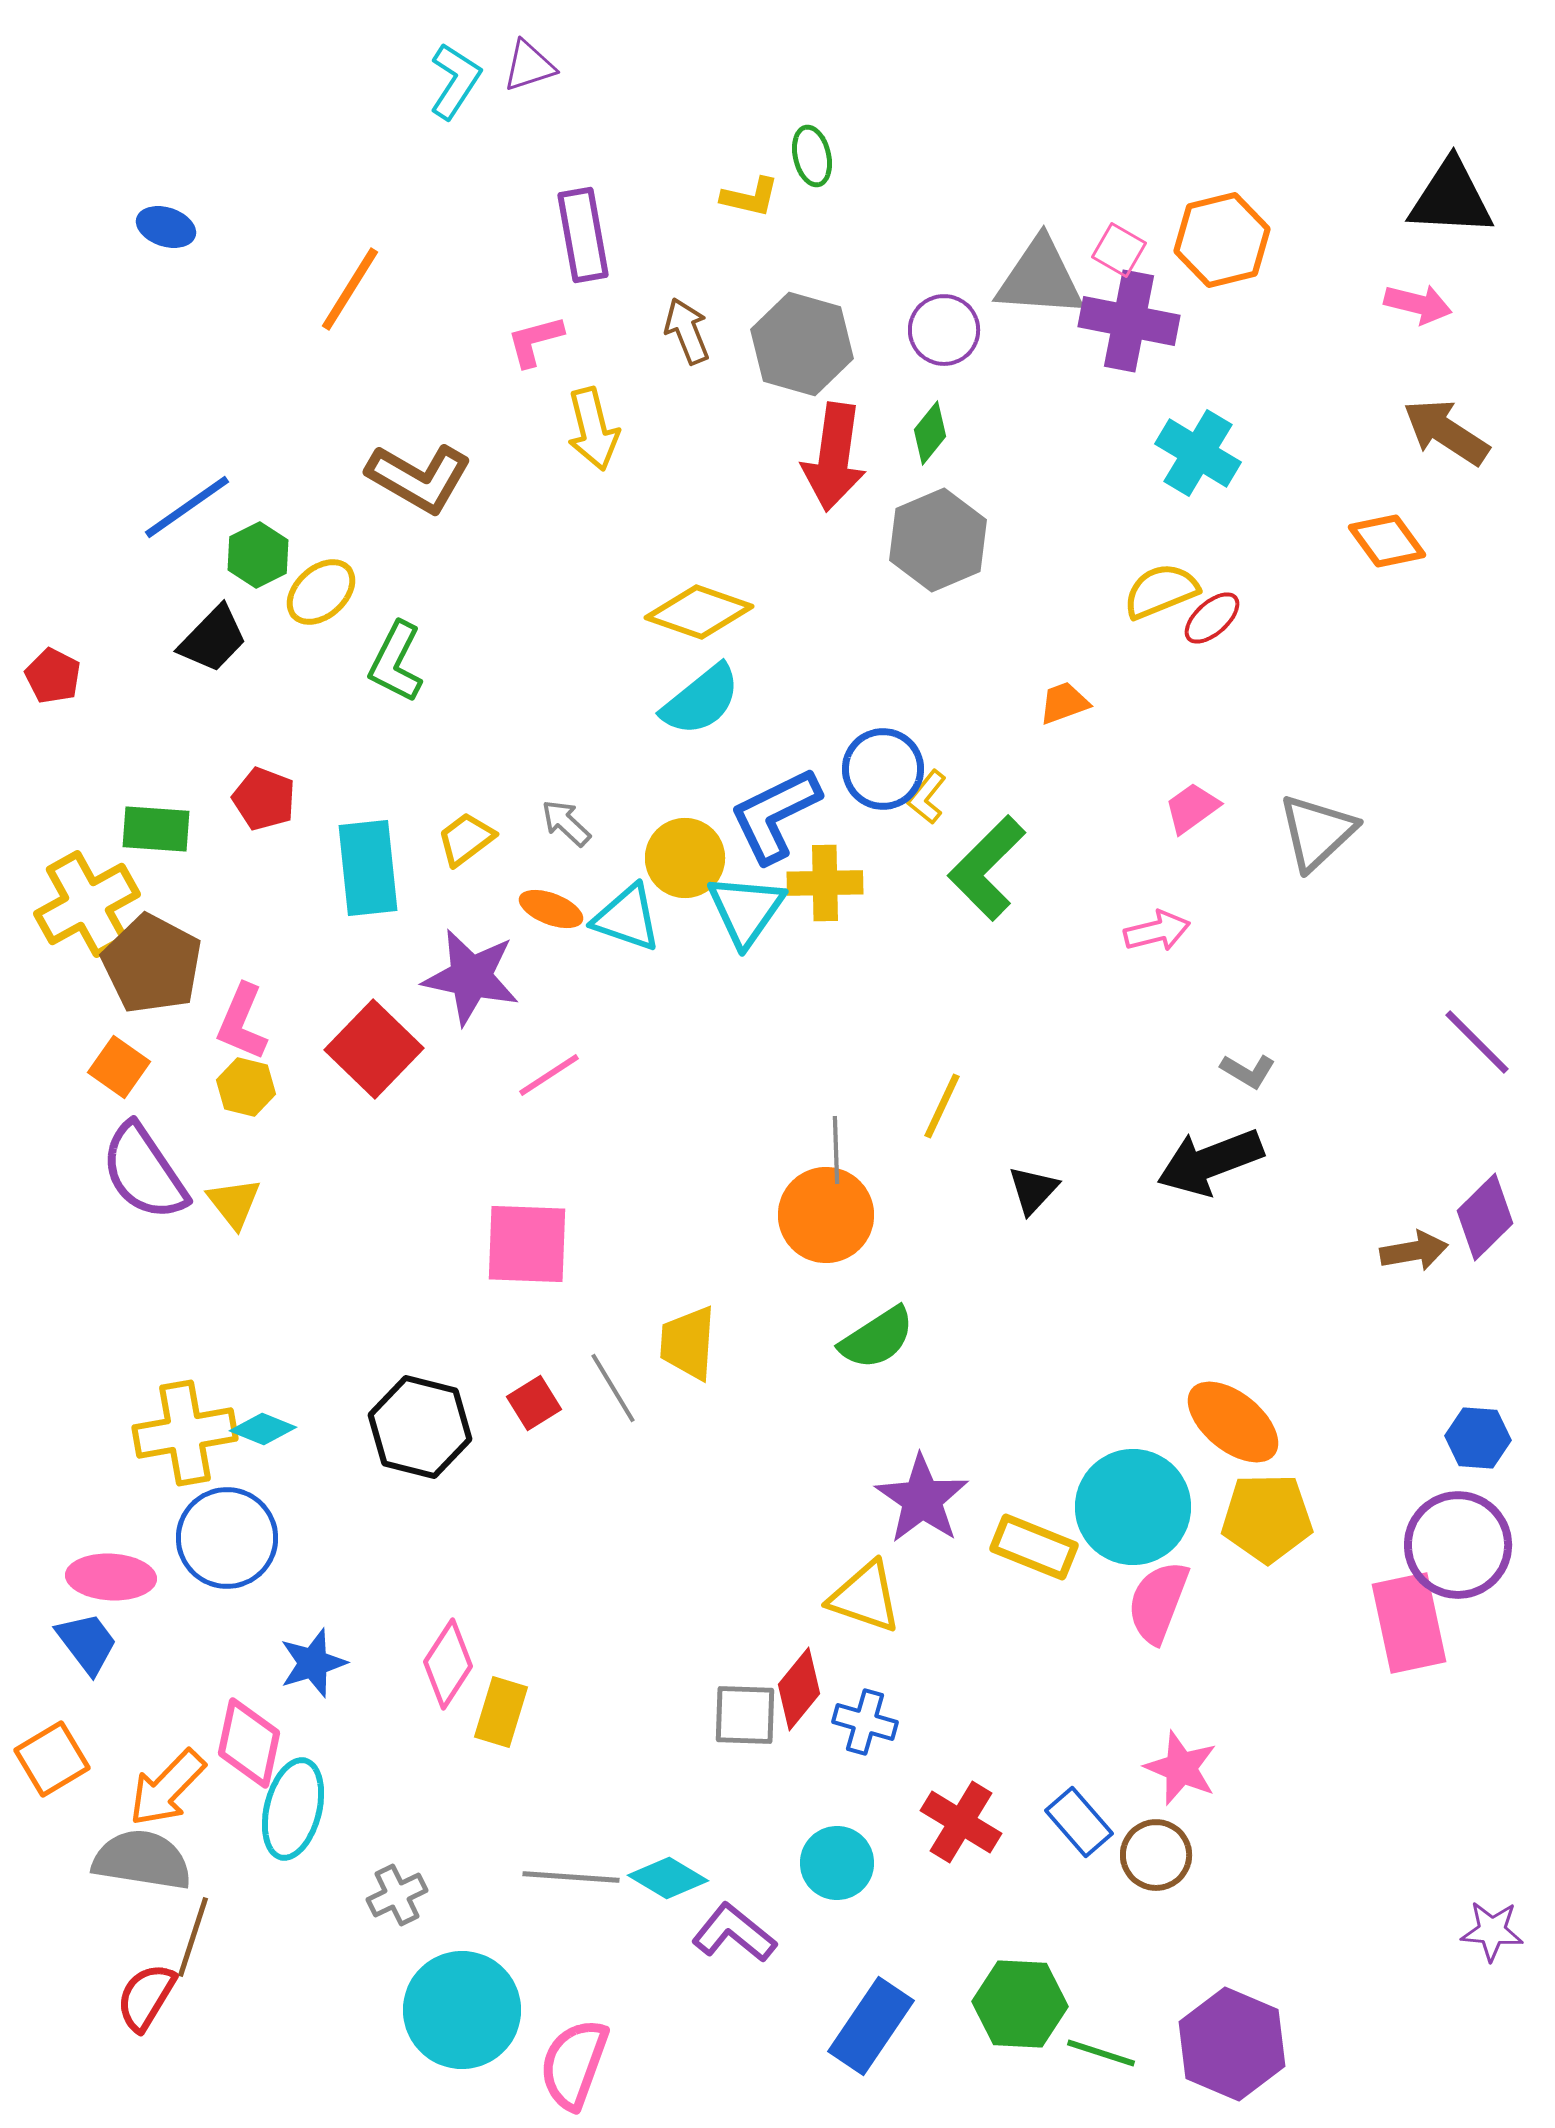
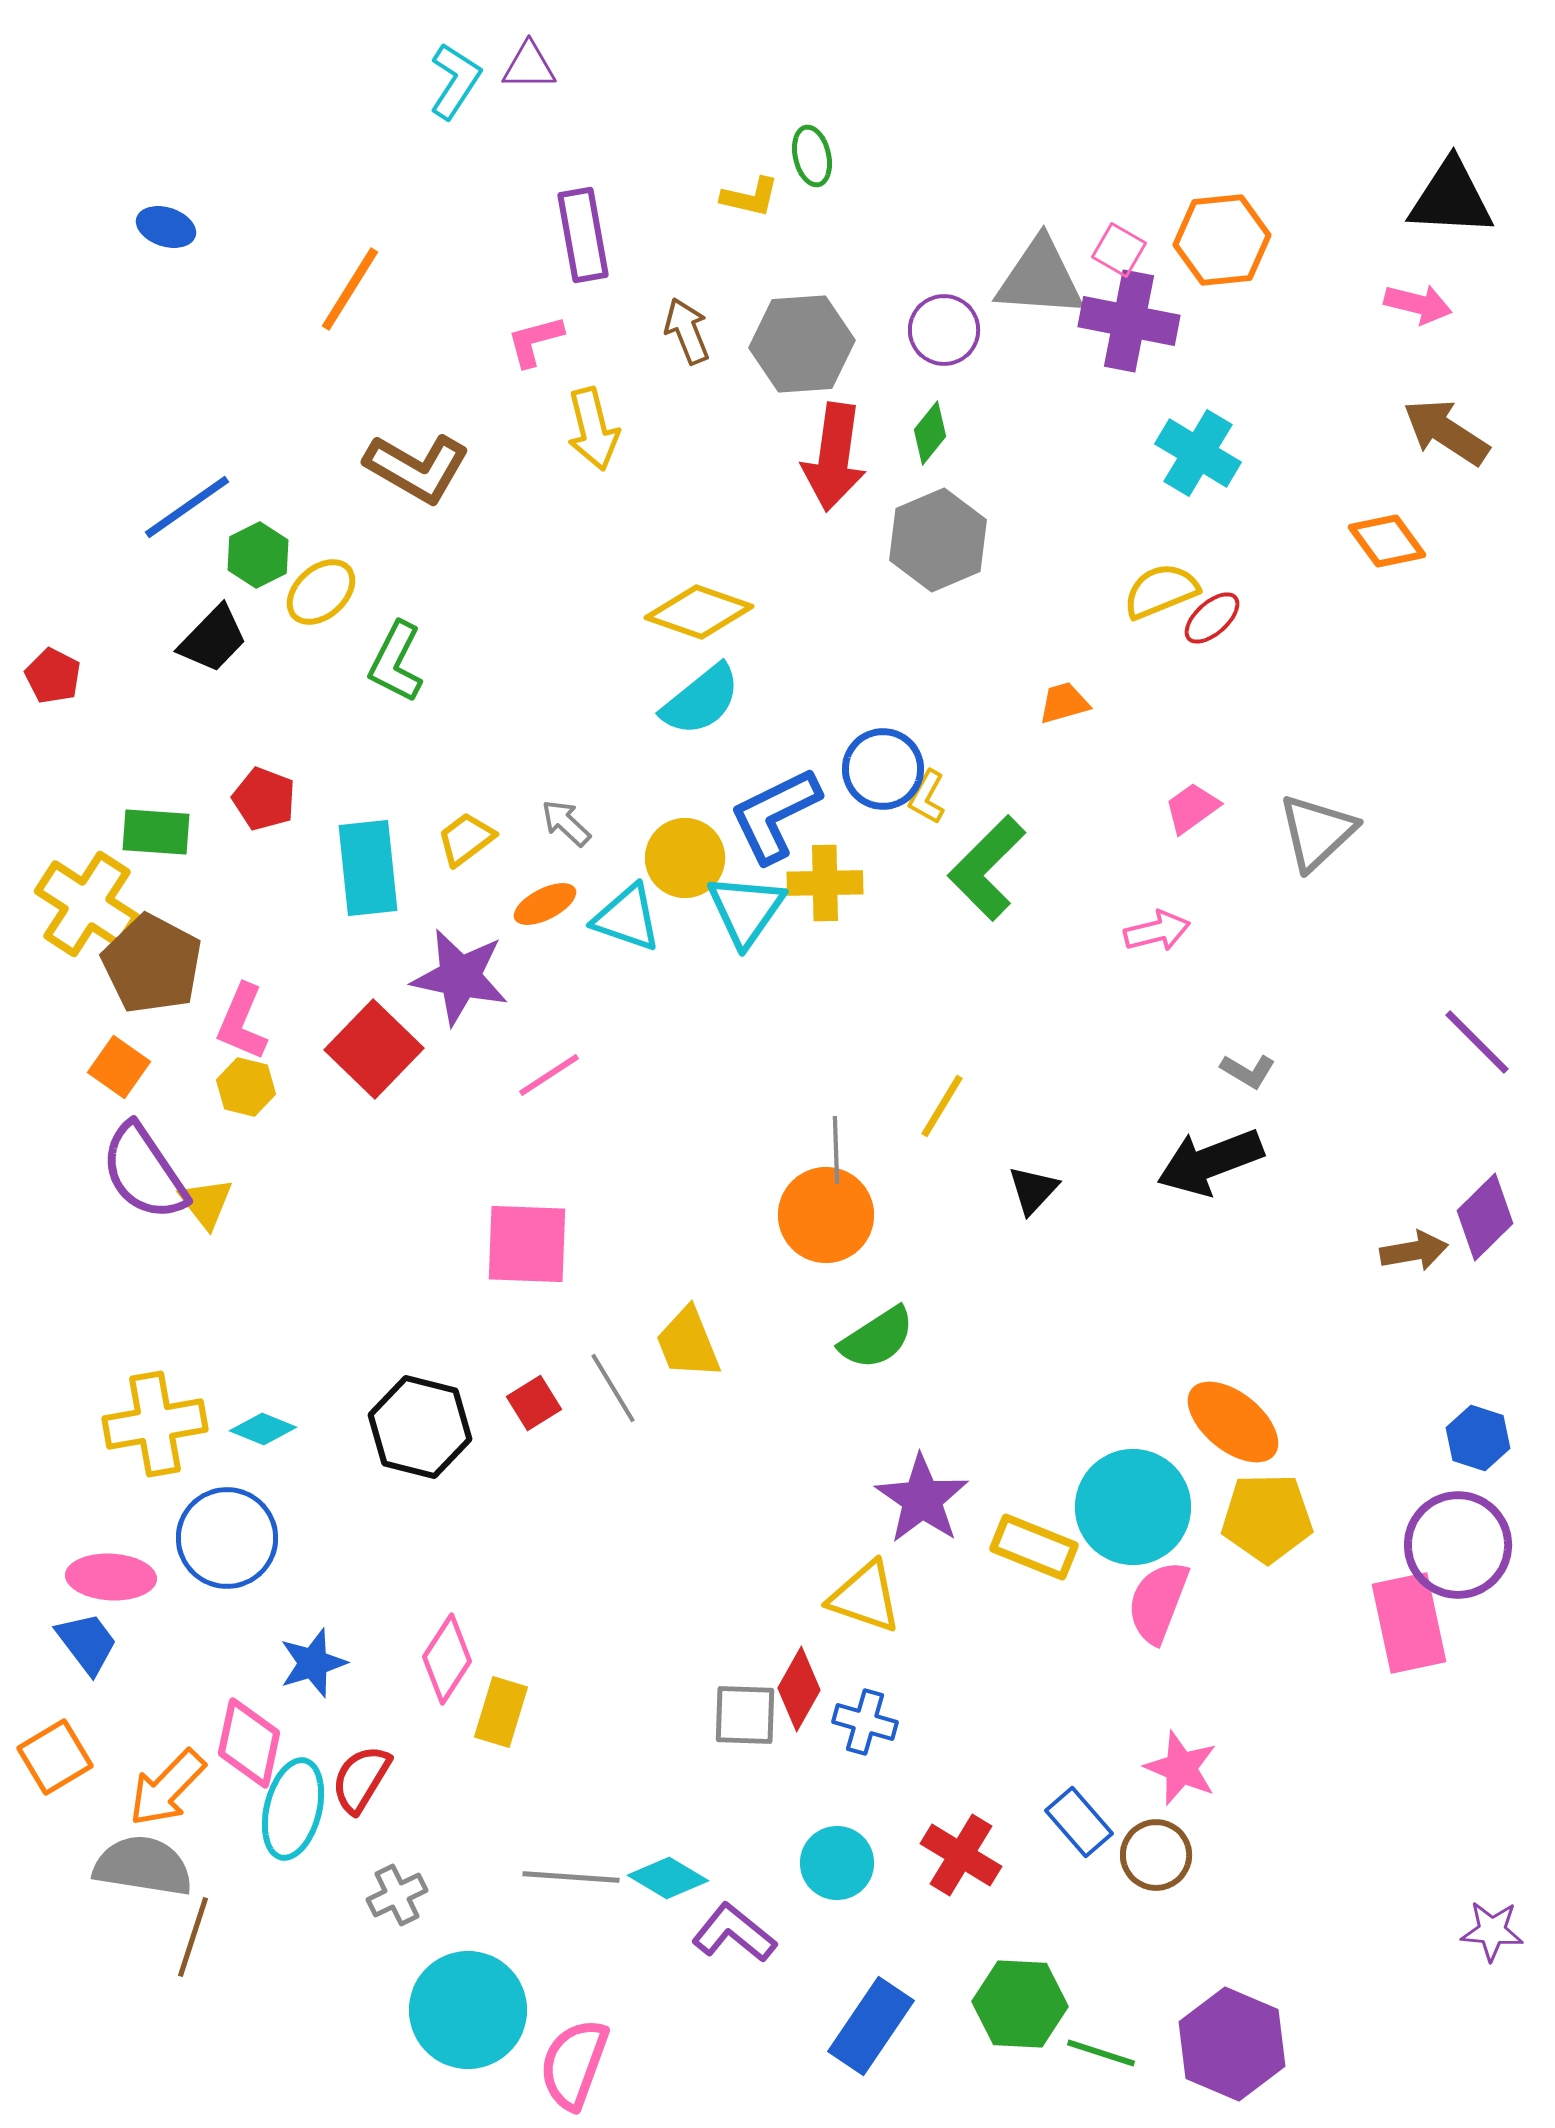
purple triangle at (529, 66): rotated 18 degrees clockwise
orange hexagon at (1222, 240): rotated 8 degrees clockwise
gray hexagon at (802, 344): rotated 20 degrees counterclockwise
brown L-shape at (419, 478): moved 2 px left, 10 px up
orange trapezoid at (1064, 703): rotated 4 degrees clockwise
yellow L-shape at (927, 797): rotated 10 degrees counterclockwise
green rectangle at (156, 829): moved 3 px down
yellow cross at (87, 904): rotated 28 degrees counterclockwise
orange ellipse at (551, 909): moved 6 px left, 5 px up; rotated 48 degrees counterclockwise
purple star at (471, 977): moved 11 px left
yellow line at (942, 1106): rotated 6 degrees clockwise
yellow triangle at (234, 1203): moved 28 px left
yellow trapezoid at (688, 1343): rotated 26 degrees counterclockwise
yellow cross at (185, 1433): moved 30 px left, 9 px up
blue hexagon at (1478, 1438): rotated 14 degrees clockwise
pink diamond at (448, 1664): moved 1 px left, 5 px up
red diamond at (799, 1689): rotated 10 degrees counterclockwise
orange square at (52, 1759): moved 3 px right, 2 px up
red cross at (961, 1822): moved 33 px down
gray semicircle at (142, 1860): moved 1 px right, 6 px down
red semicircle at (146, 1997): moved 215 px right, 218 px up
cyan circle at (462, 2010): moved 6 px right
